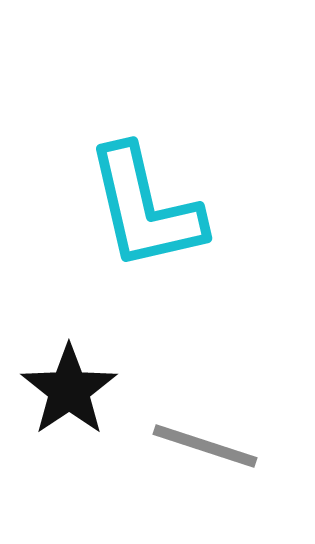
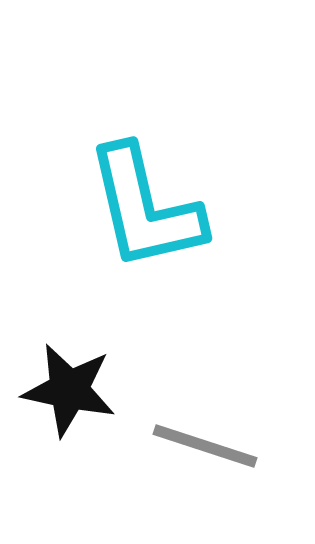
black star: rotated 26 degrees counterclockwise
